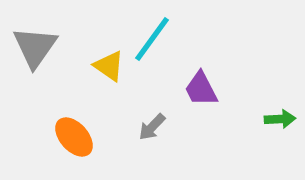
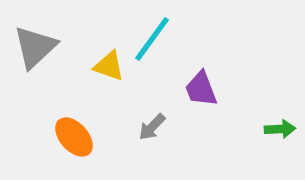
gray triangle: rotated 12 degrees clockwise
yellow triangle: rotated 16 degrees counterclockwise
purple trapezoid: rotated 6 degrees clockwise
green arrow: moved 10 px down
